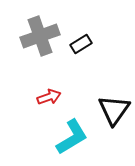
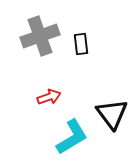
black rectangle: rotated 65 degrees counterclockwise
black triangle: moved 2 px left, 4 px down; rotated 12 degrees counterclockwise
